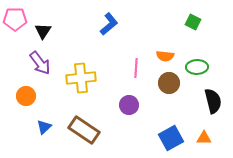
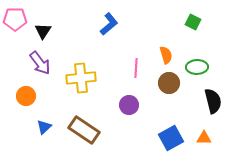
orange semicircle: moved 1 px right, 1 px up; rotated 114 degrees counterclockwise
